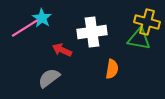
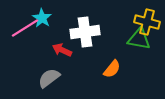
white cross: moved 7 px left
orange semicircle: rotated 30 degrees clockwise
